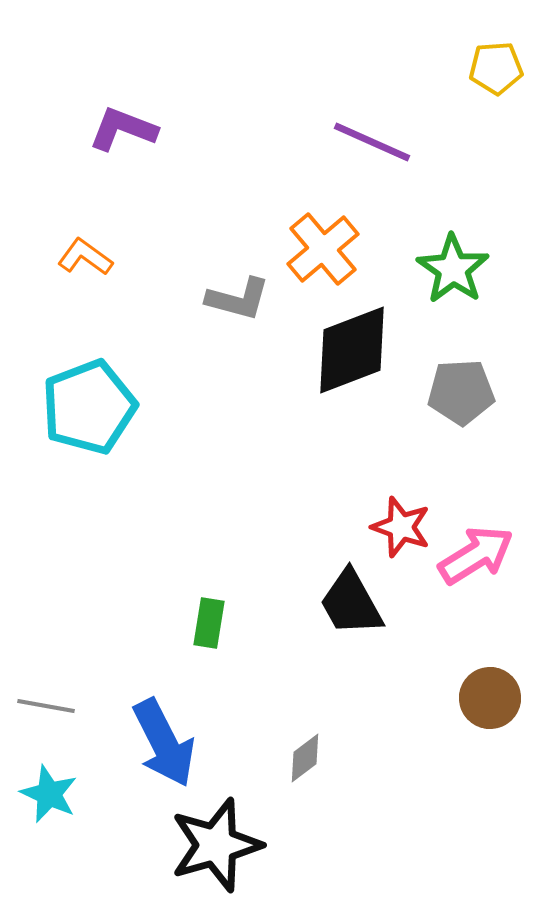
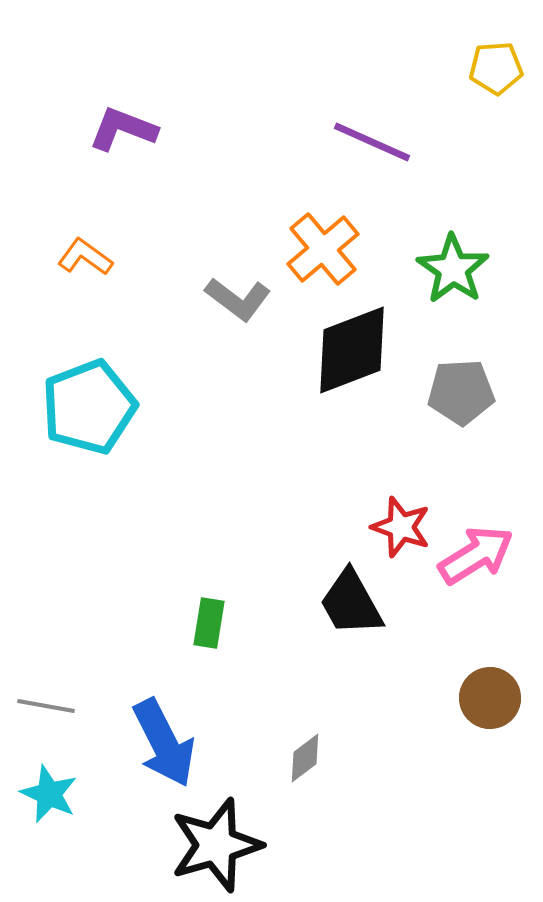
gray L-shape: rotated 22 degrees clockwise
